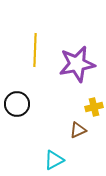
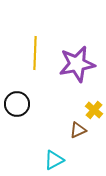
yellow line: moved 3 px down
yellow cross: moved 3 px down; rotated 36 degrees counterclockwise
